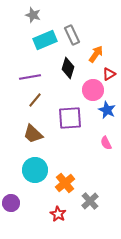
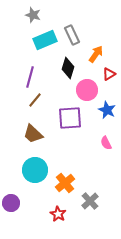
purple line: rotated 65 degrees counterclockwise
pink circle: moved 6 px left
